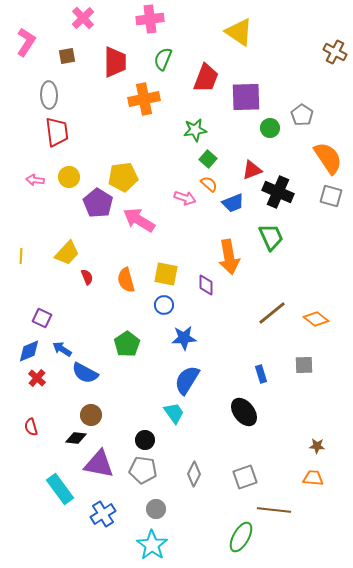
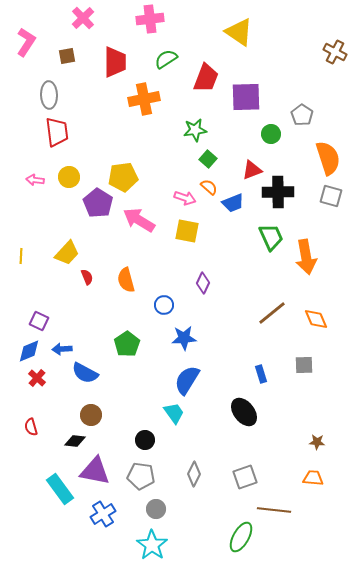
green semicircle at (163, 59): moved 3 px right; rotated 35 degrees clockwise
green circle at (270, 128): moved 1 px right, 6 px down
orange semicircle at (328, 158): rotated 16 degrees clockwise
orange semicircle at (209, 184): moved 3 px down
black cross at (278, 192): rotated 24 degrees counterclockwise
orange arrow at (229, 257): moved 77 px right
yellow square at (166, 274): moved 21 px right, 43 px up
purple diamond at (206, 285): moved 3 px left, 2 px up; rotated 25 degrees clockwise
purple square at (42, 318): moved 3 px left, 3 px down
orange diamond at (316, 319): rotated 30 degrees clockwise
blue arrow at (62, 349): rotated 36 degrees counterclockwise
black diamond at (76, 438): moved 1 px left, 3 px down
brown star at (317, 446): moved 4 px up
purple triangle at (99, 464): moved 4 px left, 7 px down
gray pentagon at (143, 470): moved 2 px left, 6 px down
